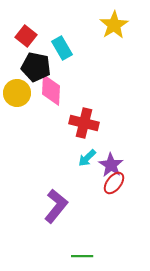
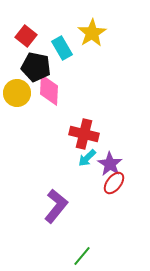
yellow star: moved 22 px left, 8 px down
pink diamond: moved 2 px left
red cross: moved 11 px down
purple star: moved 1 px left, 1 px up
green line: rotated 50 degrees counterclockwise
